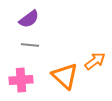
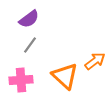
gray line: rotated 60 degrees counterclockwise
